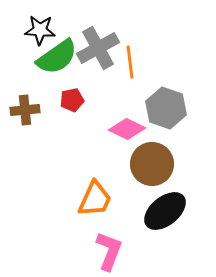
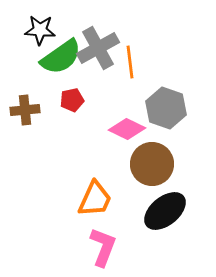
green semicircle: moved 4 px right
pink L-shape: moved 6 px left, 4 px up
